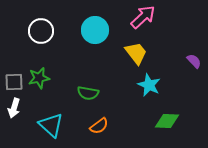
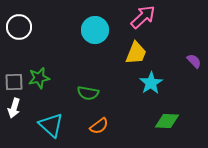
white circle: moved 22 px left, 4 px up
yellow trapezoid: rotated 60 degrees clockwise
cyan star: moved 2 px right, 2 px up; rotated 15 degrees clockwise
